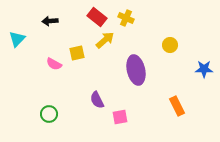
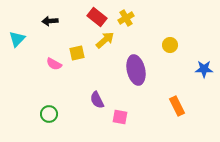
yellow cross: rotated 35 degrees clockwise
pink square: rotated 21 degrees clockwise
